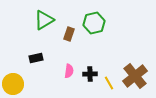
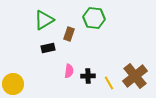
green hexagon: moved 5 px up; rotated 20 degrees clockwise
black rectangle: moved 12 px right, 10 px up
black cross: moved 2 px left, 2 px down
